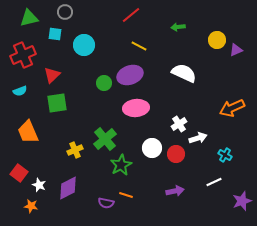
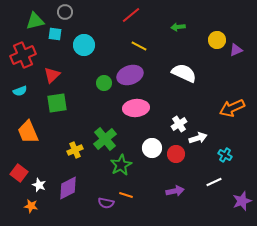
green triangle: moved 6 px right, 3 px down
